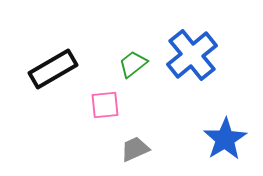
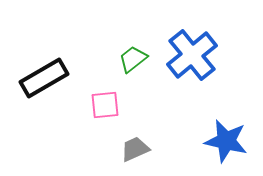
green trapezoid: moved 5 px up
black rectangle: moved 9 px left, 9 px down
blue star: moved 1 px right, 2 px down; rotated 27 degrees counterclockwise
